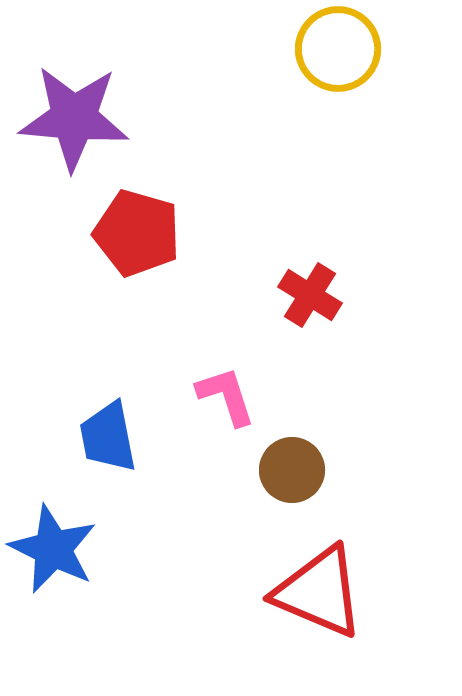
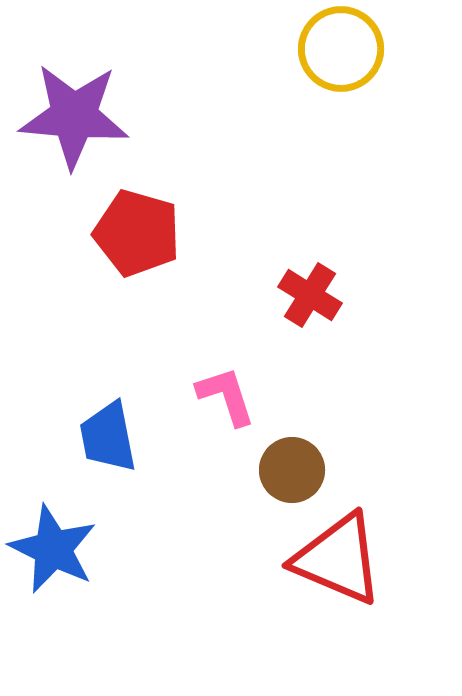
yellow circle: moved 3 px right
purple star: moved 2 px up
red triangle: moved 19 px right, 33 px up
